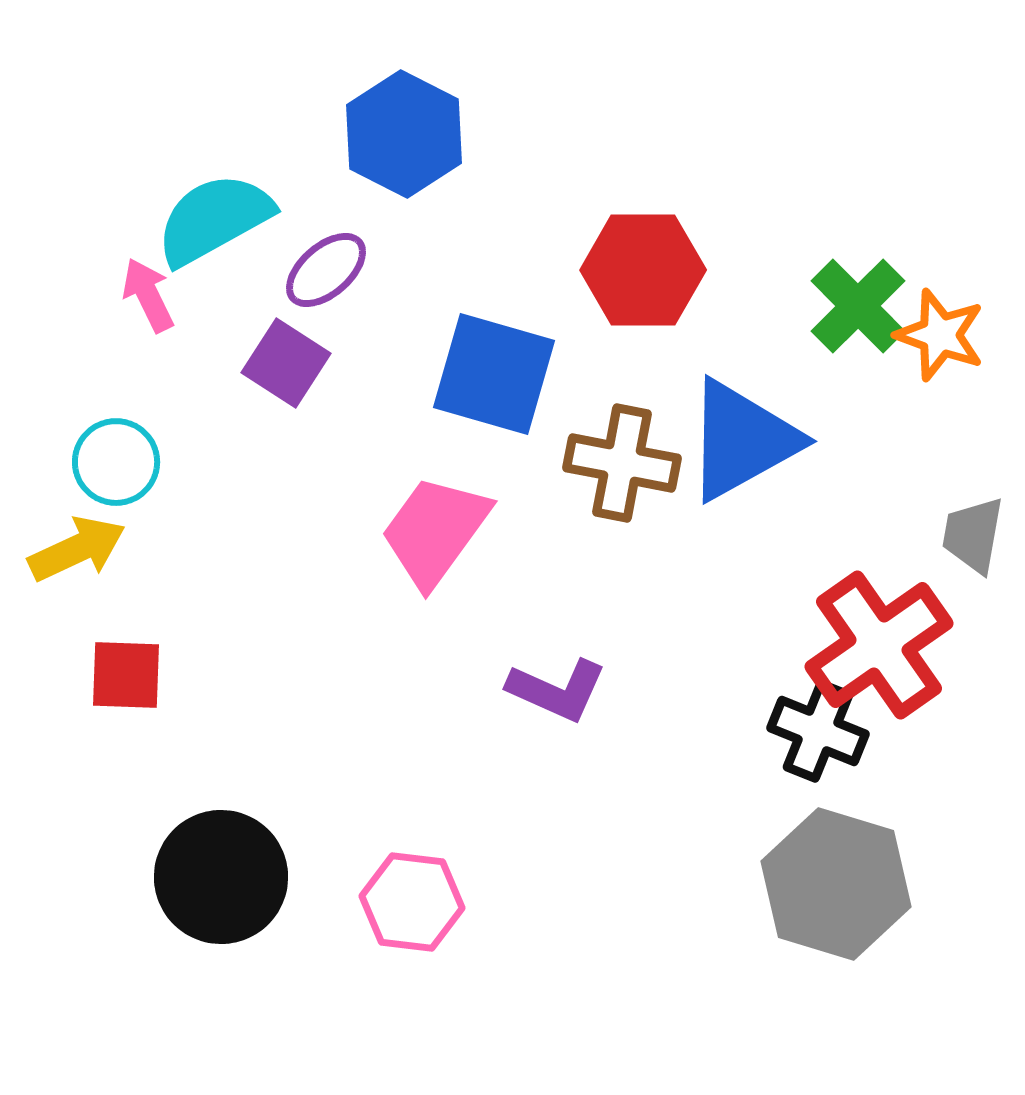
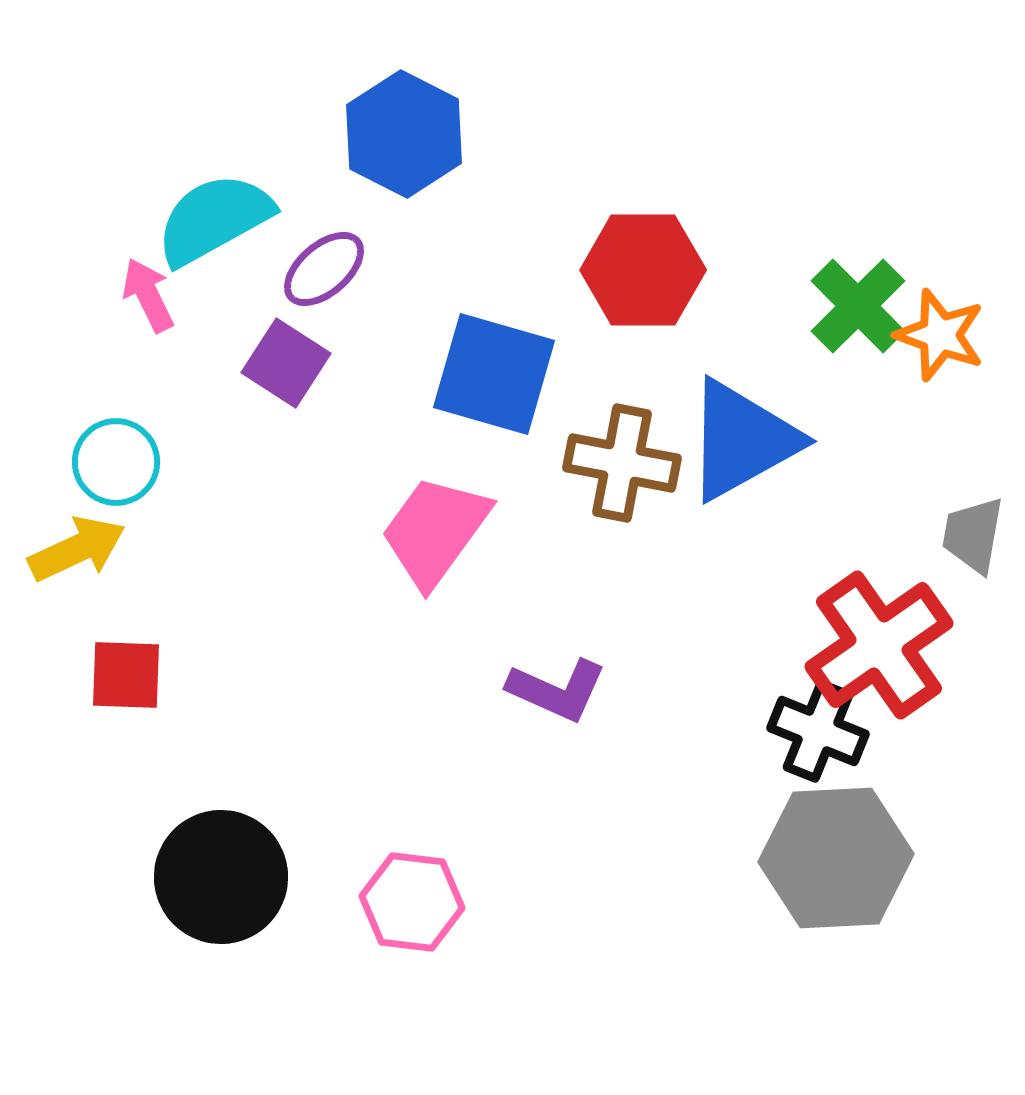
purple ellipse: moved 2 px left, 1 px up
gray hexagon: moved 26 px up; rotated 20 degrees counterclockwise
